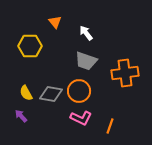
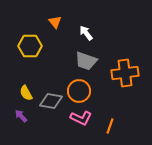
gray diamond: moved 7 px down
